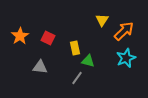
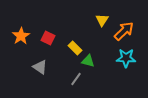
orange star: moved 1 px right
yellow rectangle: rotated 32 degrees counterclockwise
cyan star: rotated 24 degrees clockwise
gray triangle: rotated 28 degrees clockwise
gray line: moved 1 px left, 1 px down
